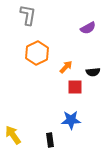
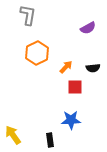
black semicircle: moved 4 px up
